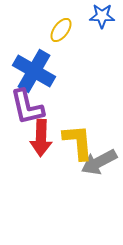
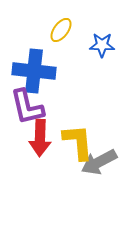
blue star: moved 29 px down
blue cross: rotated 24 degrees counterclockwise
red arrow: moved 1 px left
